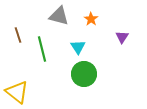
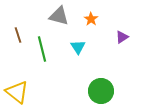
purple triangle: rotated 24 degrees clockwise
green circle: moved 17 px right, 17 px down
